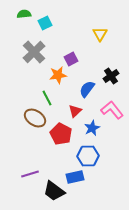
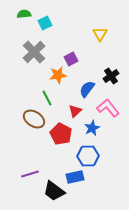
pink L-shape: moved 4 px left, 2 px up
brown ellipse: moved 1 px left, 1 px down
